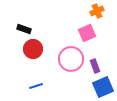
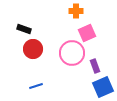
orange cross: moved 21 px left; rotated 24 degrees clockwise
pink circle: moved 1 px right, 6 px up
